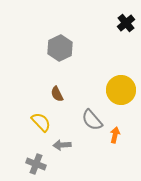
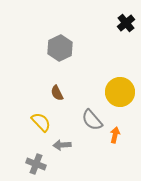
yellow circle: moved 1 px left, 2 px down
brown semicircle: moved 1 px up
